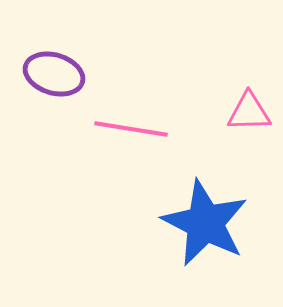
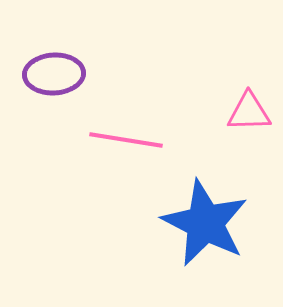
purple ellipse: rotated 20 degrees counterclockwise
pink line: moved 5 px left, 11 px down
